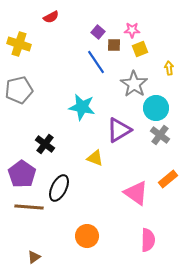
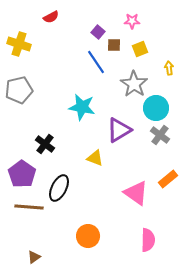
pink star: moved 9 px up
orange circle: moved 1 px right
